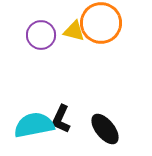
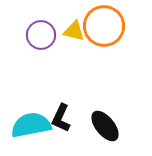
orange circle: moved 3 px right, 3 px down
black L-shape: moved 1 px up
cyan semicircle: moved 3 px left
black ellipse: moved 3 px up
